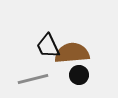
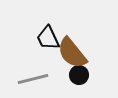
black trapezoid: moved 8 px up
brown semicircle: rotated 124 degrees counterclockwise
